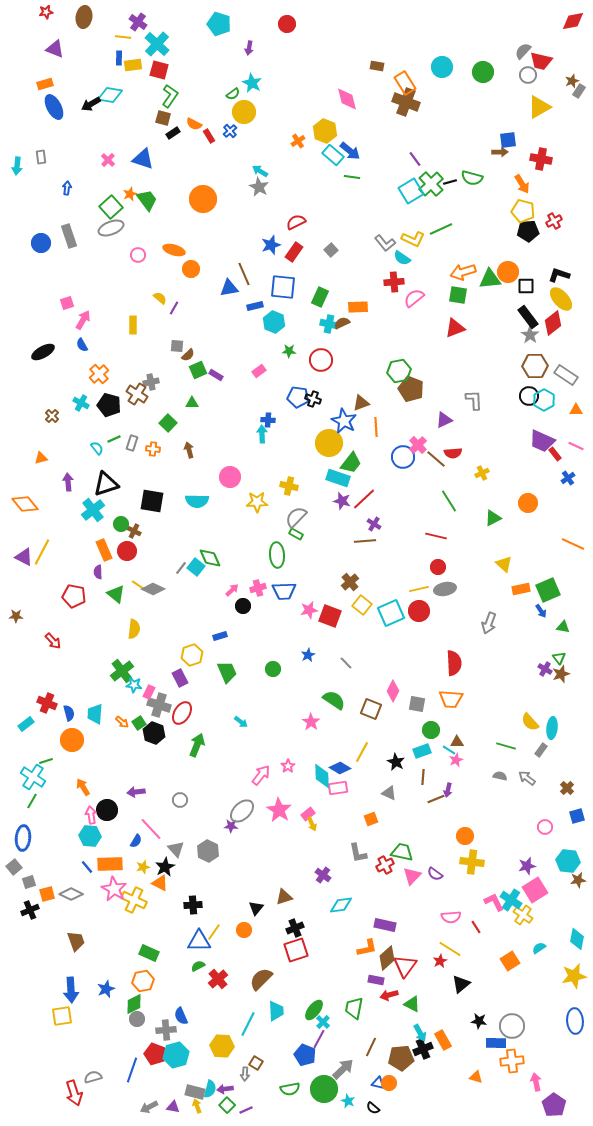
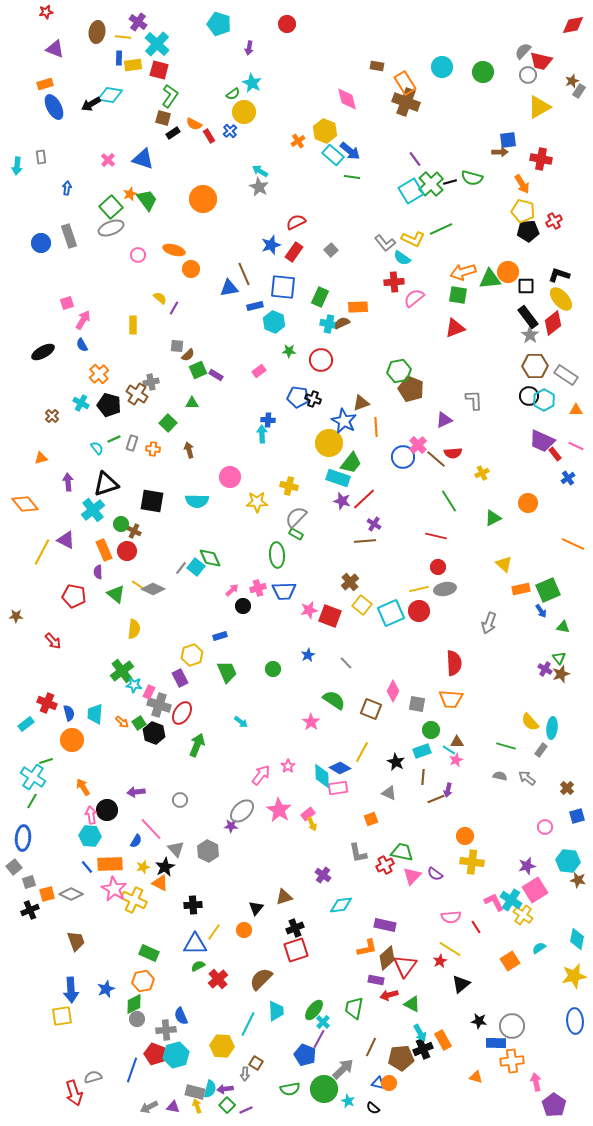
brown ellipse at (84, 17): moved 13 px right, 15 px down
red diamond at (573, 21): moved 4 px down
purple triangle at (24, 557): moved 42 px right, 17 px up
brown star at (578, 880): rotated 21 degrees clockwise
blue triangle at (199, 941): moved 4 px left, 3 px down
